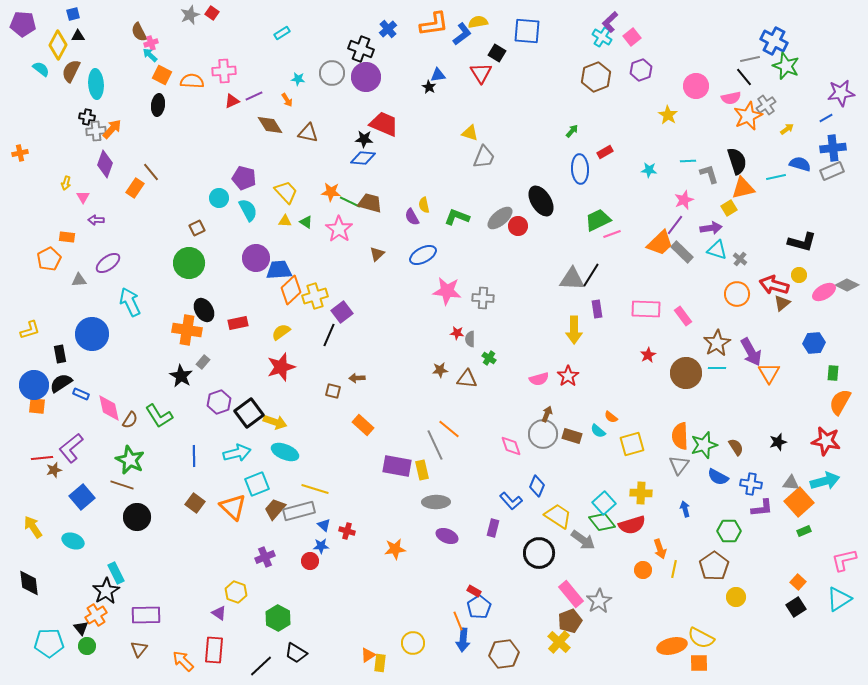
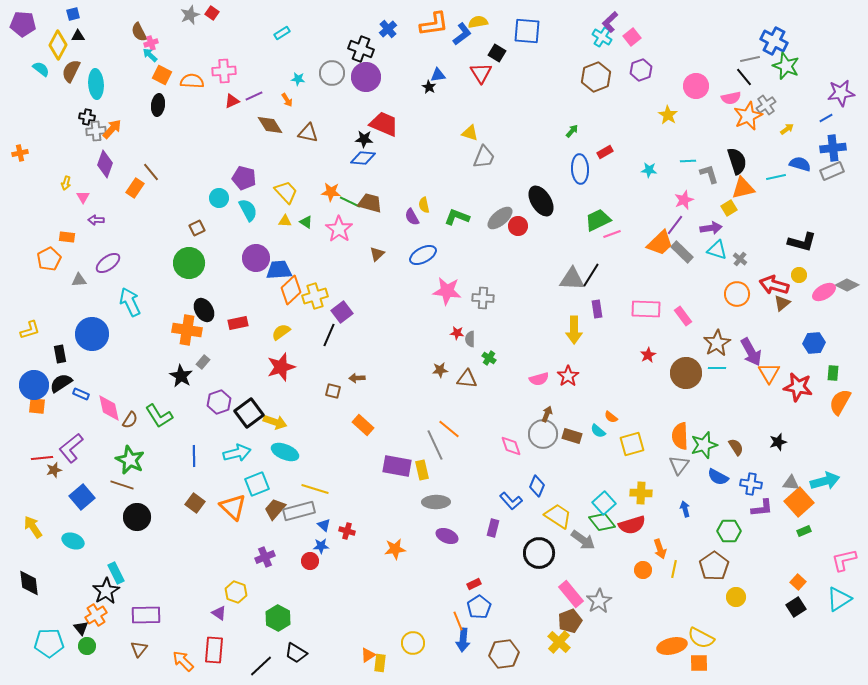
red star at (826, 441): moved 28 px left, 54 px up
red rectangle at (474, 591): moved 7 px up; rotated 56 degrees counterclockwise
